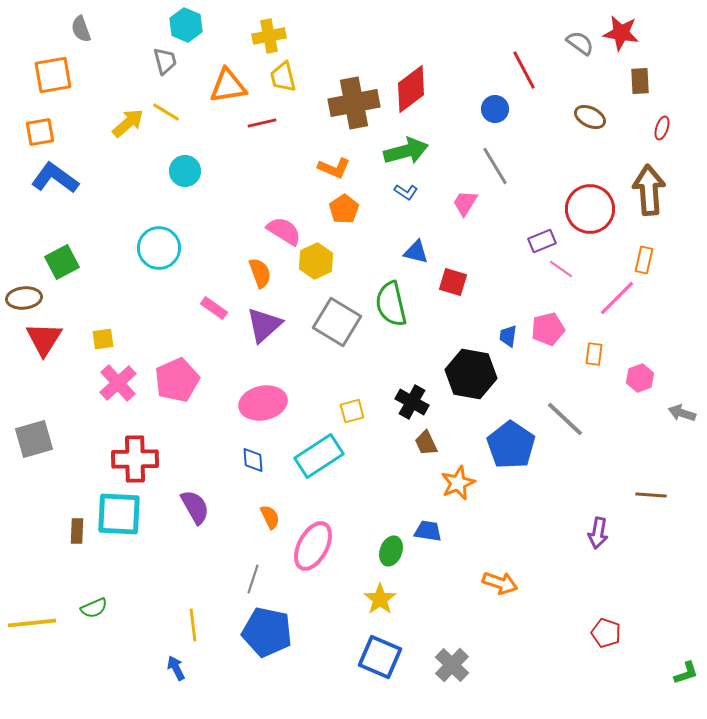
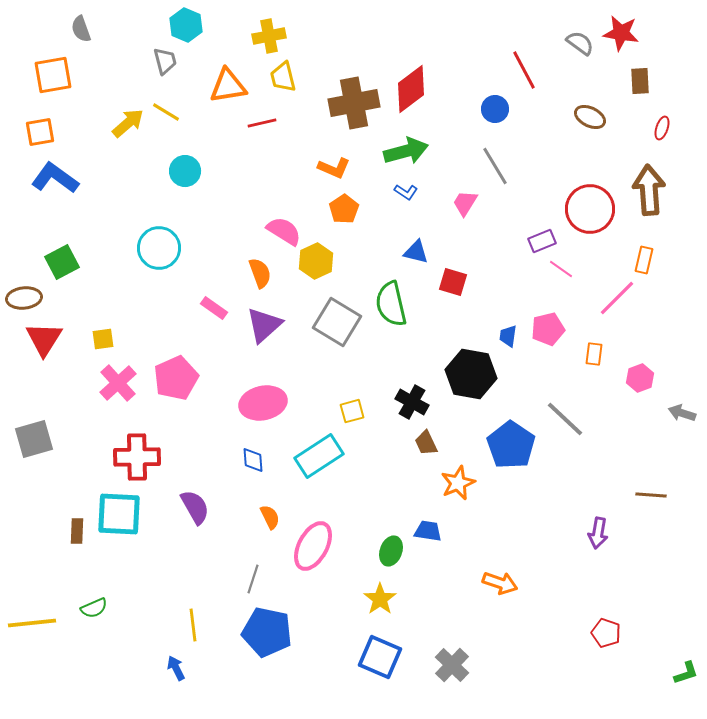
pink pentagon at (177, 380): moved 1 px left, 2 px up
red cross at (135, 459): moved 2 px right, 2 px up
